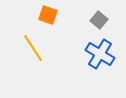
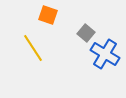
gray square: moved 13 px left, 13 px down
blue cross: moved 5 px right
